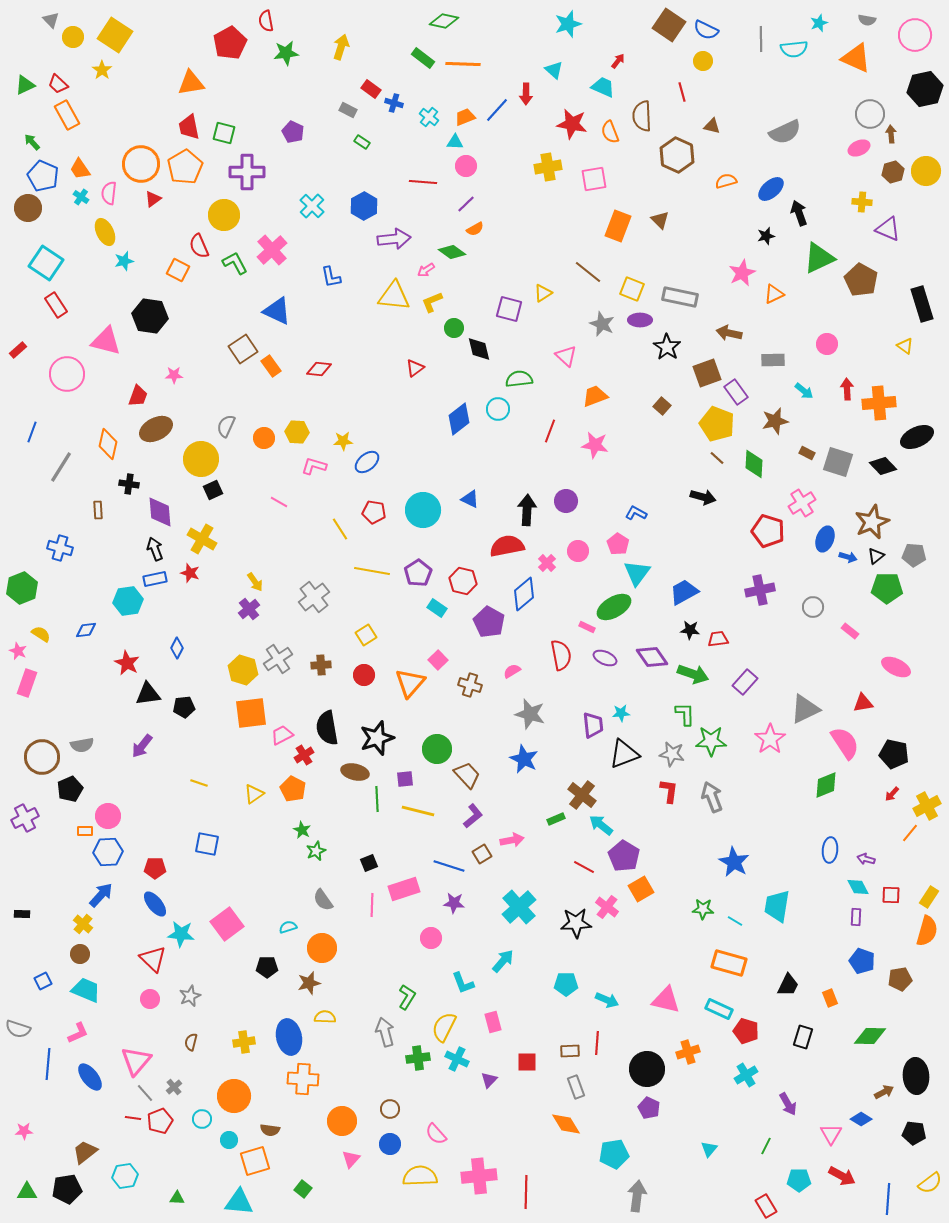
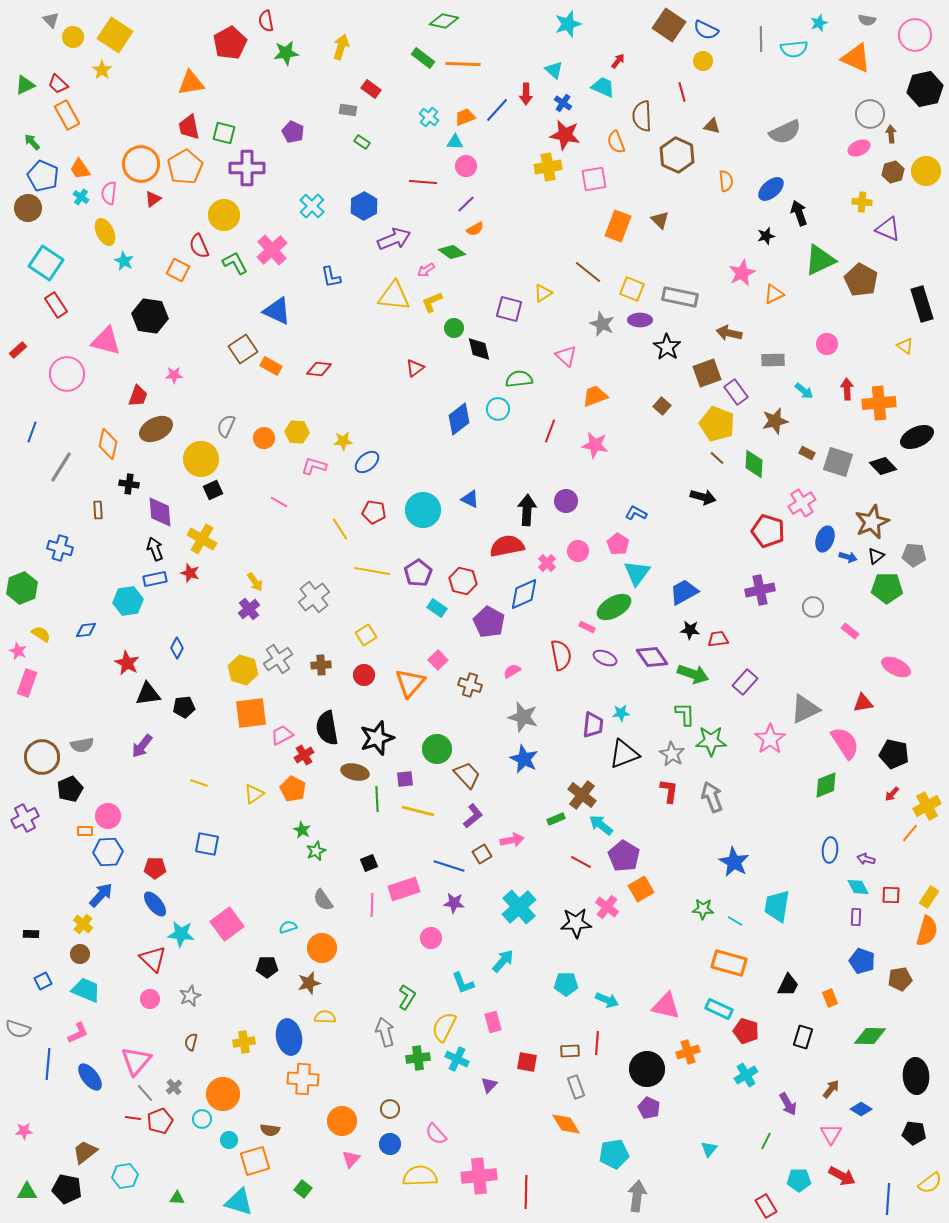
blue cross at (394, 103): moved 169 px right; rotated 18 degrees clockwise
gray rectangle at (348, 110): rotated 18 degrees counterclockwise
red star at (572, 124): moved 7 px left, 11 px down
orange semicircle at (610, 132): moved 6 px right, 10 px down
purple cross at (247, 172): moved 4 px up
orange semicircle at (726, 181): rotated 100 degrees clockwise
purple arrow at (394, 239): rotated 16 degrees counterclockwise
green triangle at (819, 258): moved 1 px right, 2 px down
cyan star at (124, 261): rotated 30 degrees counterclockwise
orange rectangle at (271, 366): rotated 25 degrees counterclockwise
blue diamond at (524, 594): rotated 16 degrees clockwise
gray star at (530, 714): moved 7 px left, 3 px down
purple trapezoid at (593, 725): rotated 12 degrees clockwise
gray star at (672, 754): rotated 20 degrees clockwise
red line at (584, 867): moved 3 px left, 5 px up
black rectangle at (22, 914): moved 9 px right, 20 px down
pink triangle at (666, 1000): moved 6 px down
red square at (527, 1062): rotated 10 degrees clockwise
purple triangle at (489, 1080): moved 5 px down
brown arrow at (884, 1092): moved 53 px left, 3 px up; rotated 24 degrees counterclockwise
orange circle at (234, 1096): moved 11 px left, 2 px up
blue diamond at (861, 1119): moved 10 px up
green line at (766, 1146): moved 5 px up
black pentagon at (67, 1189): rotated 20 degrees clockwise
cyan triangle at (239, 1202): rotated 12 degrees clockwise
